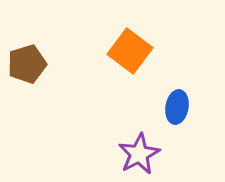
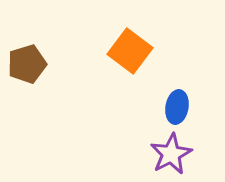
purple star: moved 32 px right
